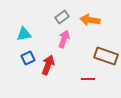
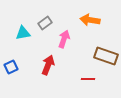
gray rectangle: moved 17 px left, 6 px down
cyan triangle: moved 1 px left, 1 px up
blue square: moved 17 px left, 9 px down
